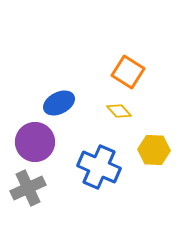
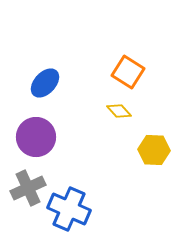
blue ellipse: moved 14 px left, 20 px up; rotated 20 degrees counterclockwise
purple circle: moved 1 px right, 5 px up
blue cross: moved 30 px left, 42 px down
